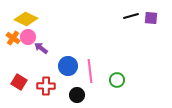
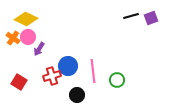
purple square: rotated 24 degrees counterclockwise
purple arrow: moved 2 px left, 1 px down; rotated 96 degrees counterclockwise
pink line: moved 3 px right
red cross: moved 6 px right, 10 px up; rotated 18 degrees counterclockwise
